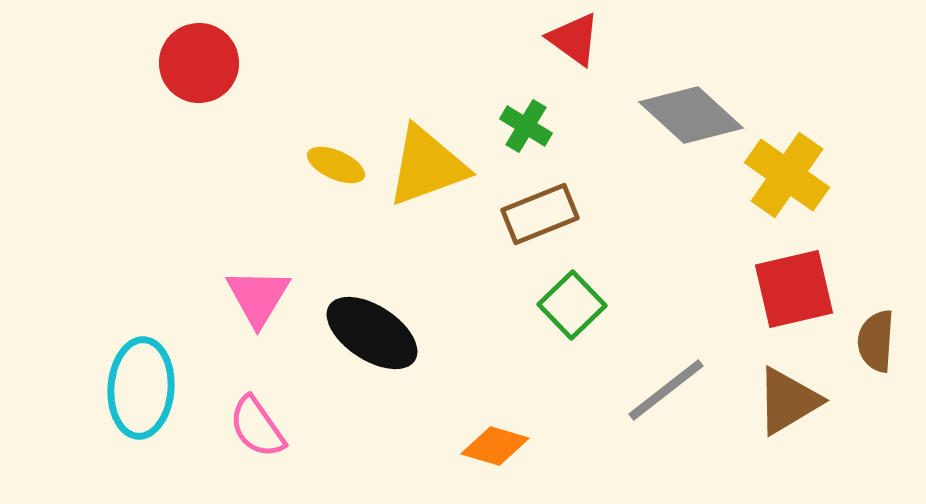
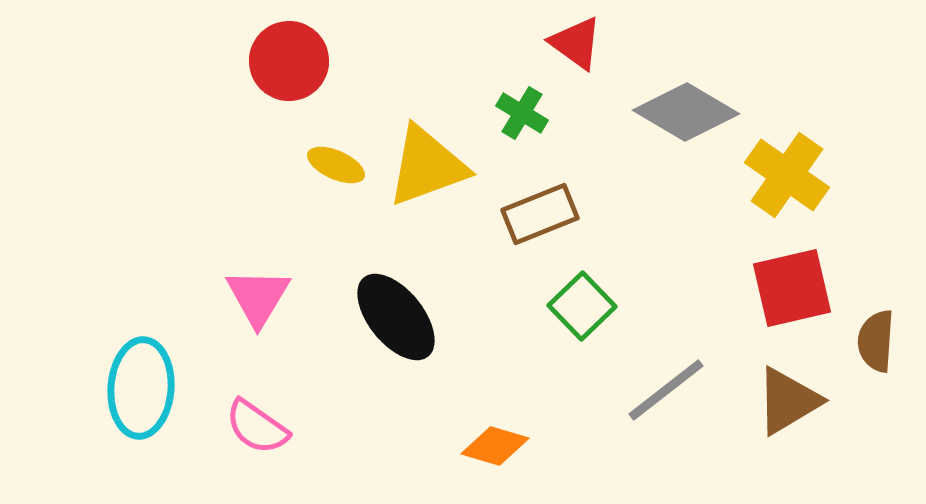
red triangle: moved 2 px right, 4 px down
red circle: moved 90 px right, 2 px up
gray diamond: moved 5 px left, 3 px up; rotated 12 degrees counterclockwise
green cross: moved 4 px left, 13 px up
red square: moved 2 px left, 1 px up
green square: moved 10 px right, 1 px down
black ellipse: moved 24 px right, 16 px up; rotated 18 degrees clockwise
pink semicircle: rotated 20 degrees counterclockwise
